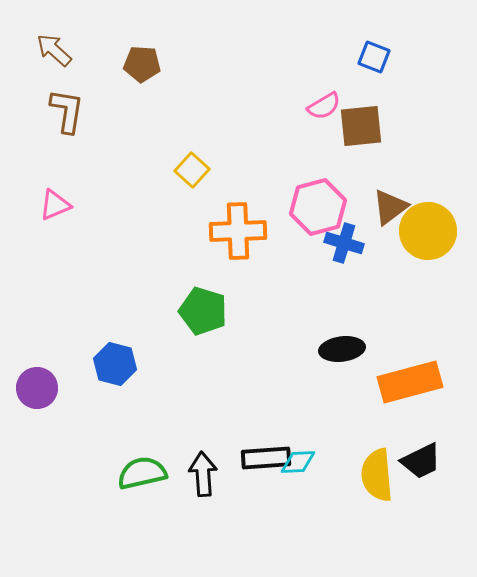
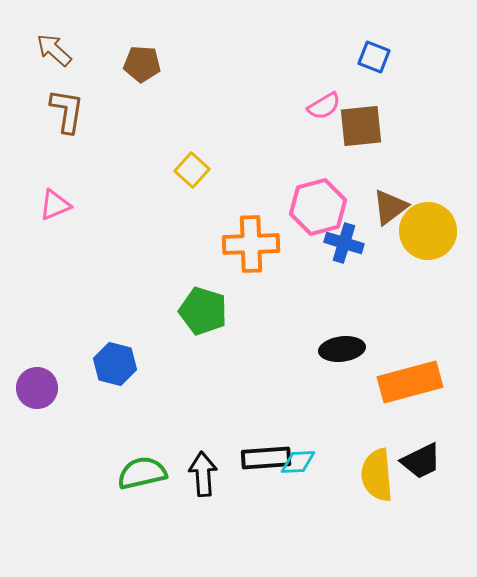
orange cross: moved 13 px right, 13 px down
